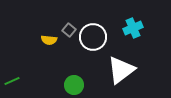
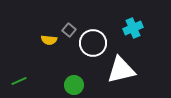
white circle: moved 6 px down
white triangle: rotated 24 degrees clockwise
green line: moved 7 px right
